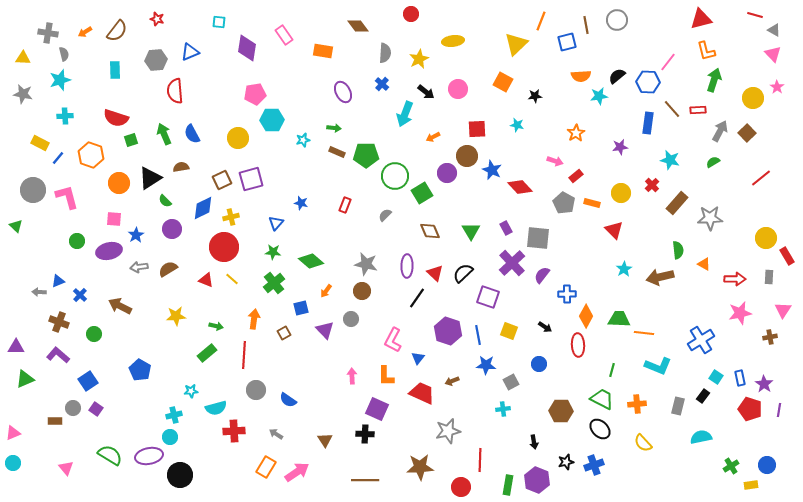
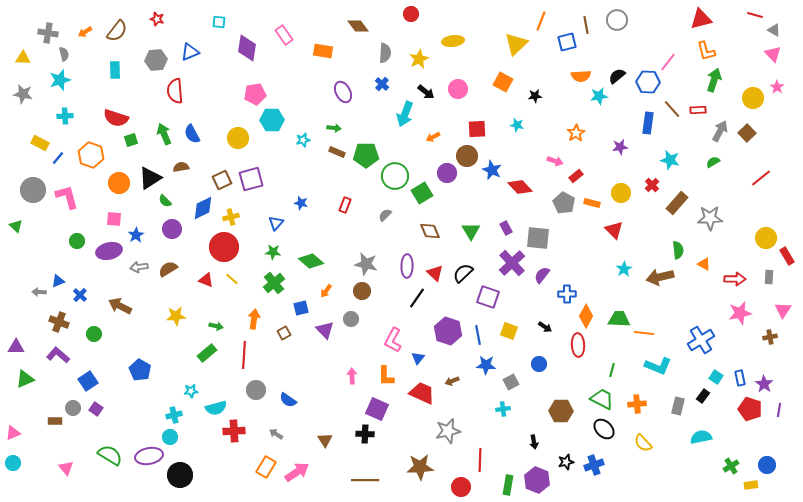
black ellipse at (600, 429): moved 4 px right
